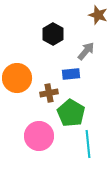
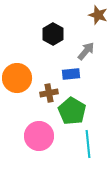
green pentagon: moved 1 px right, 2 px up
